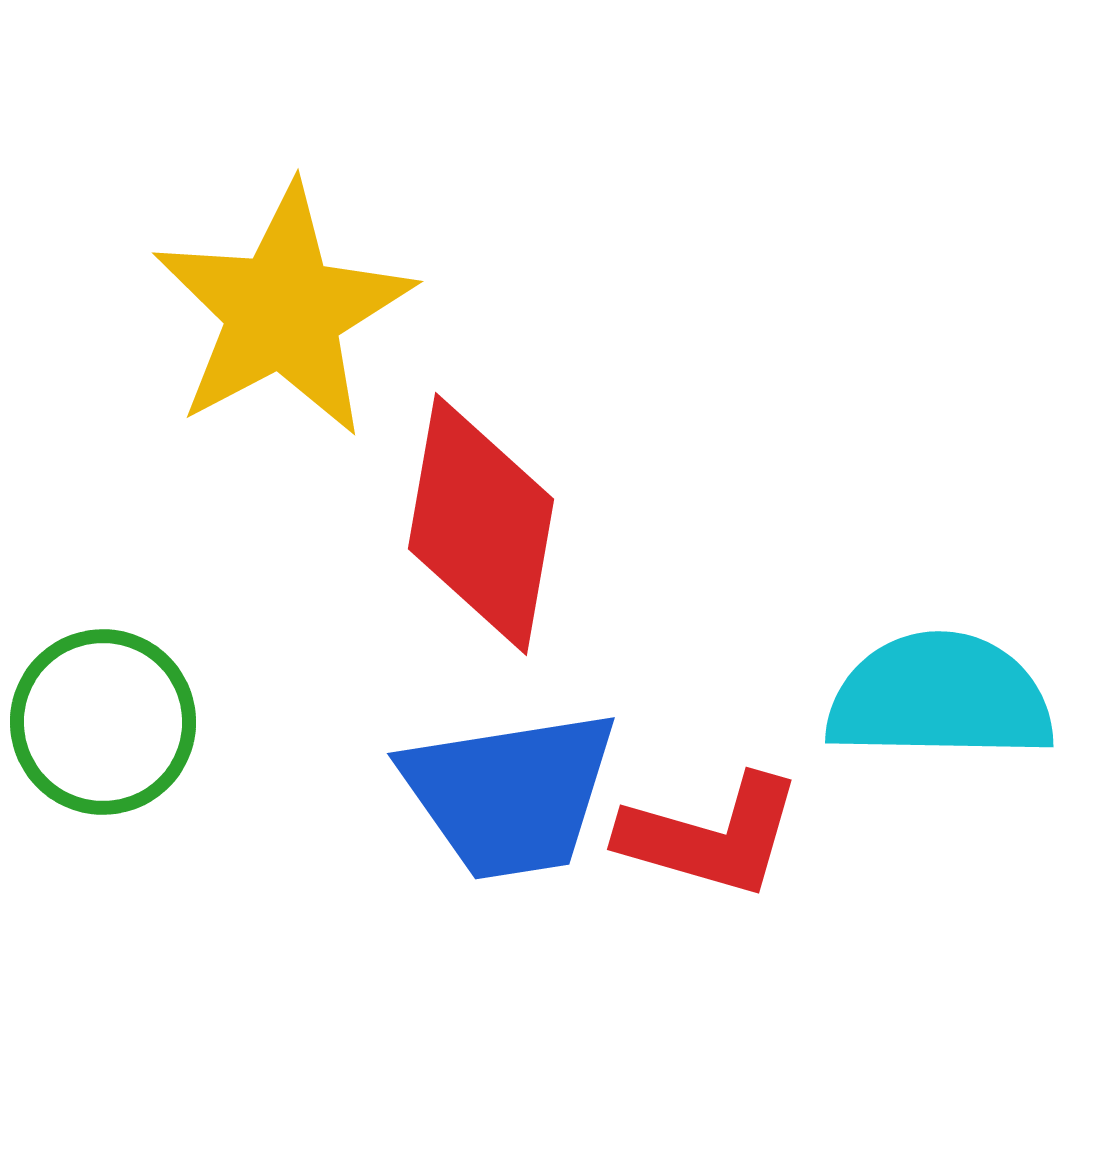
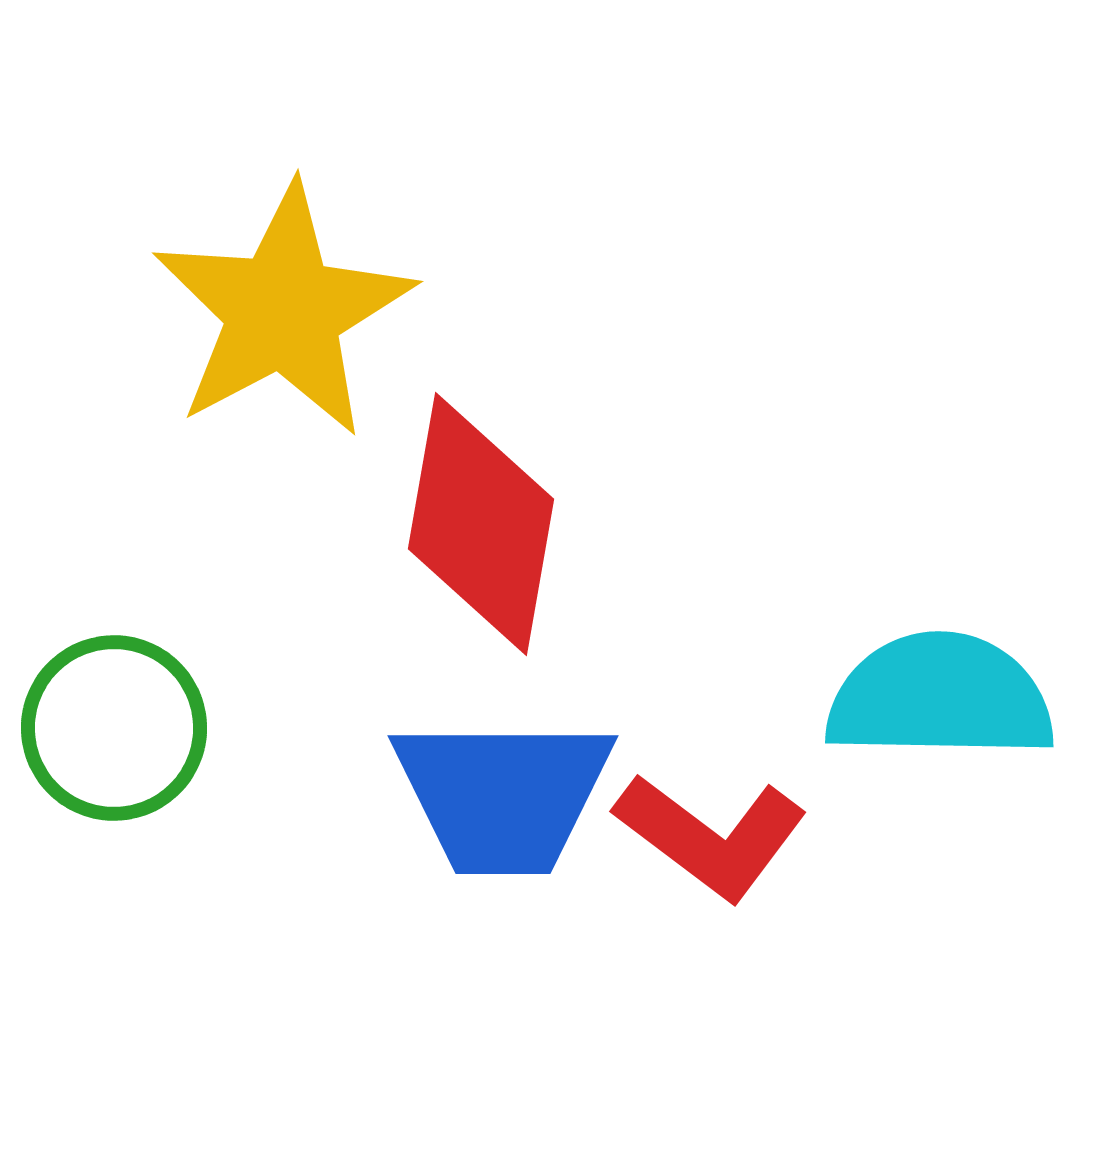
green circle: moved 11 px right, 6 px down
blue trapezoid: moved 7 px left, 1 px down; rotated 9 degrees clockwise
red L-shape: rotated 21 degrees clockwise
